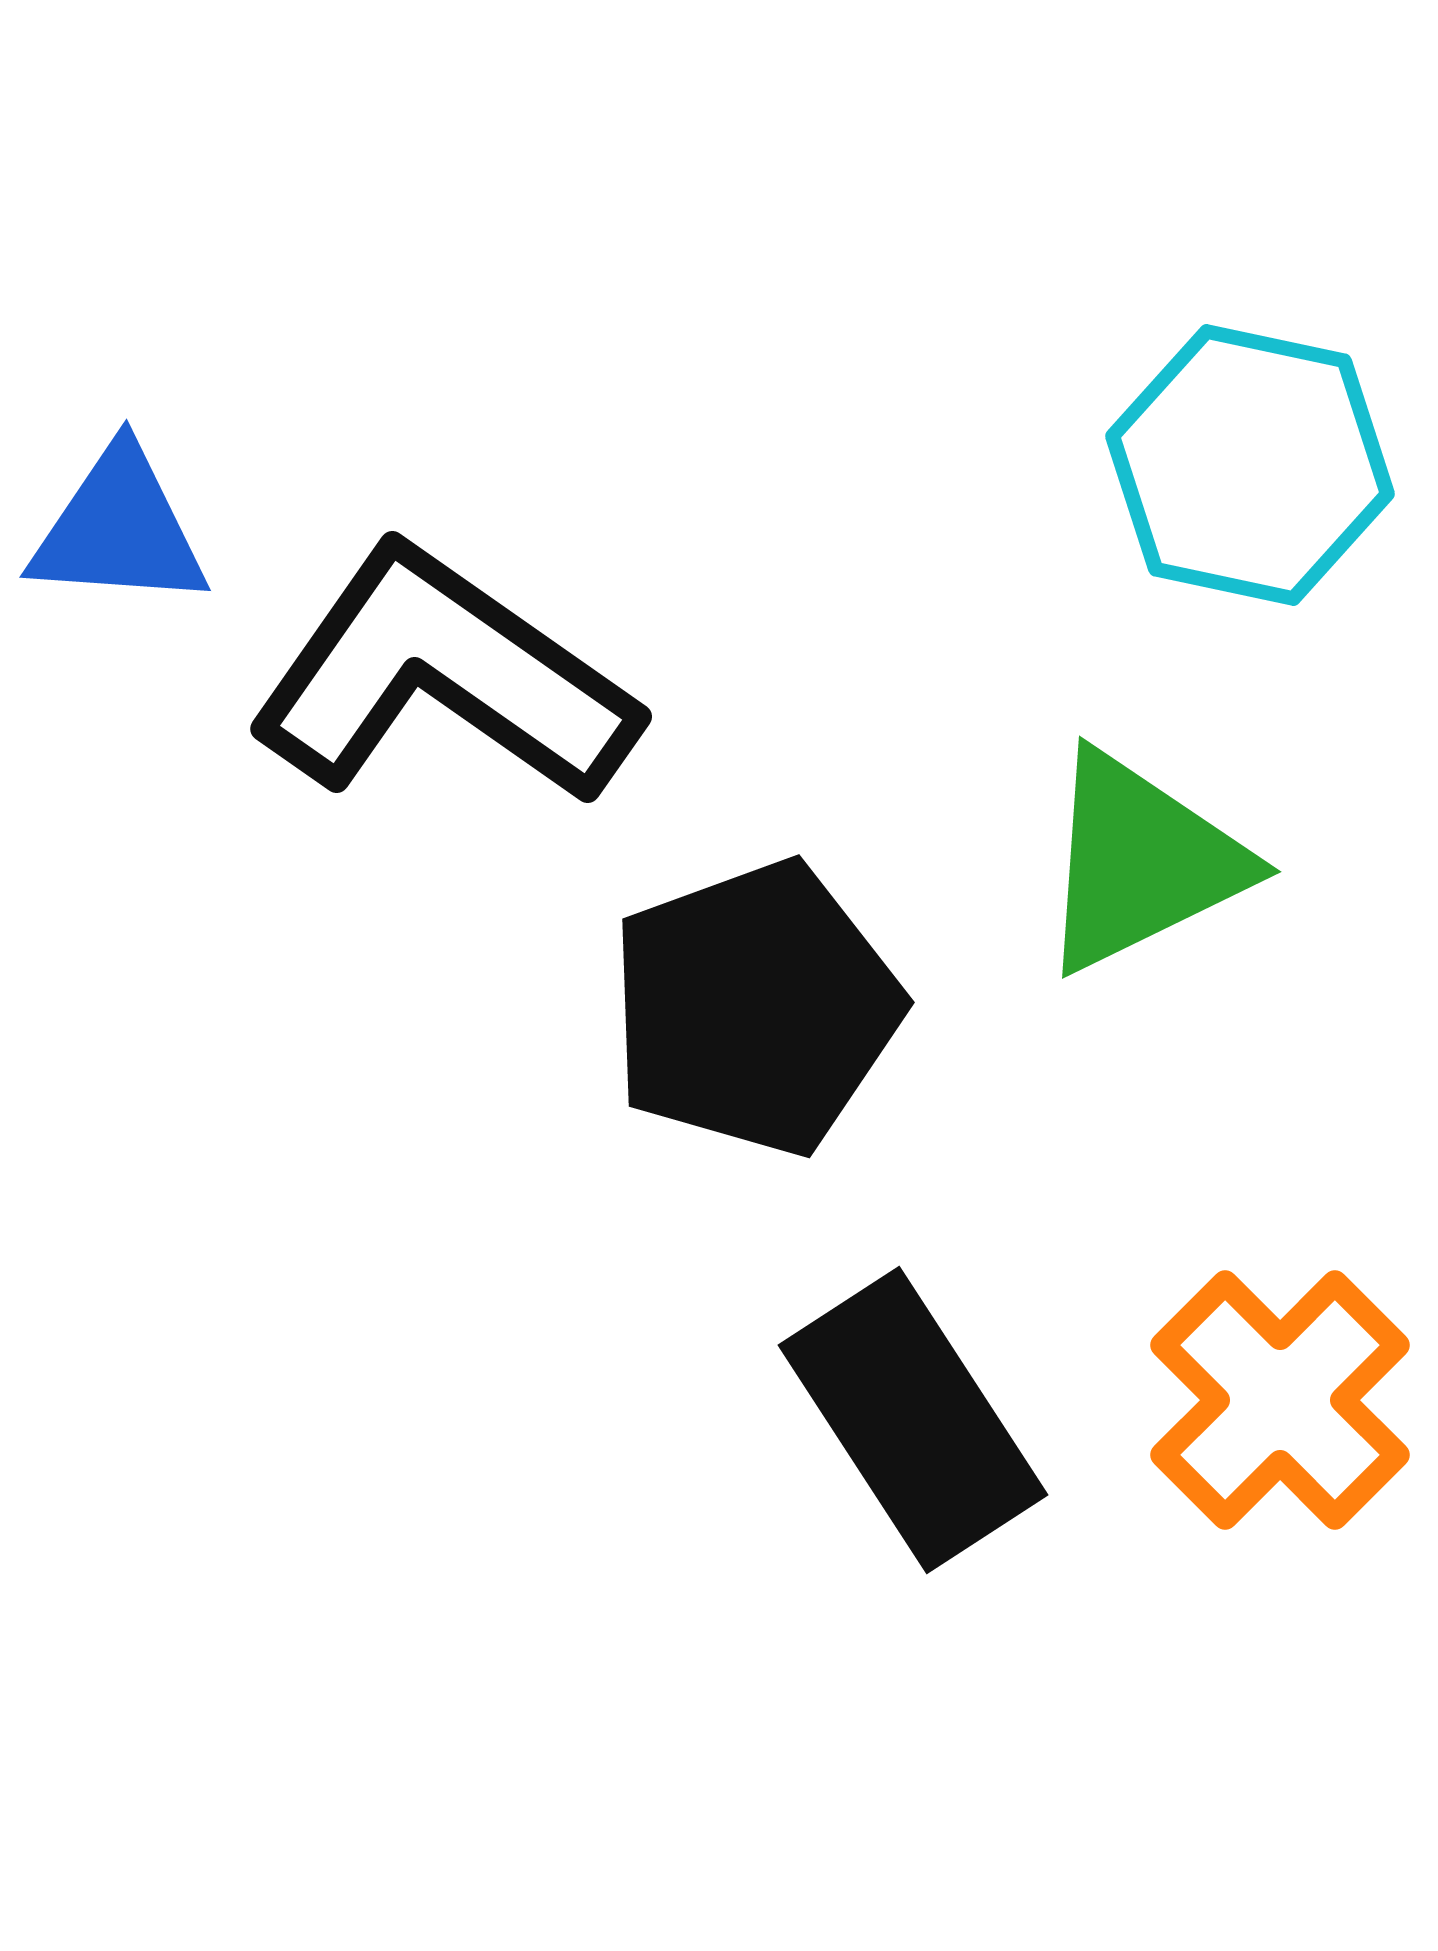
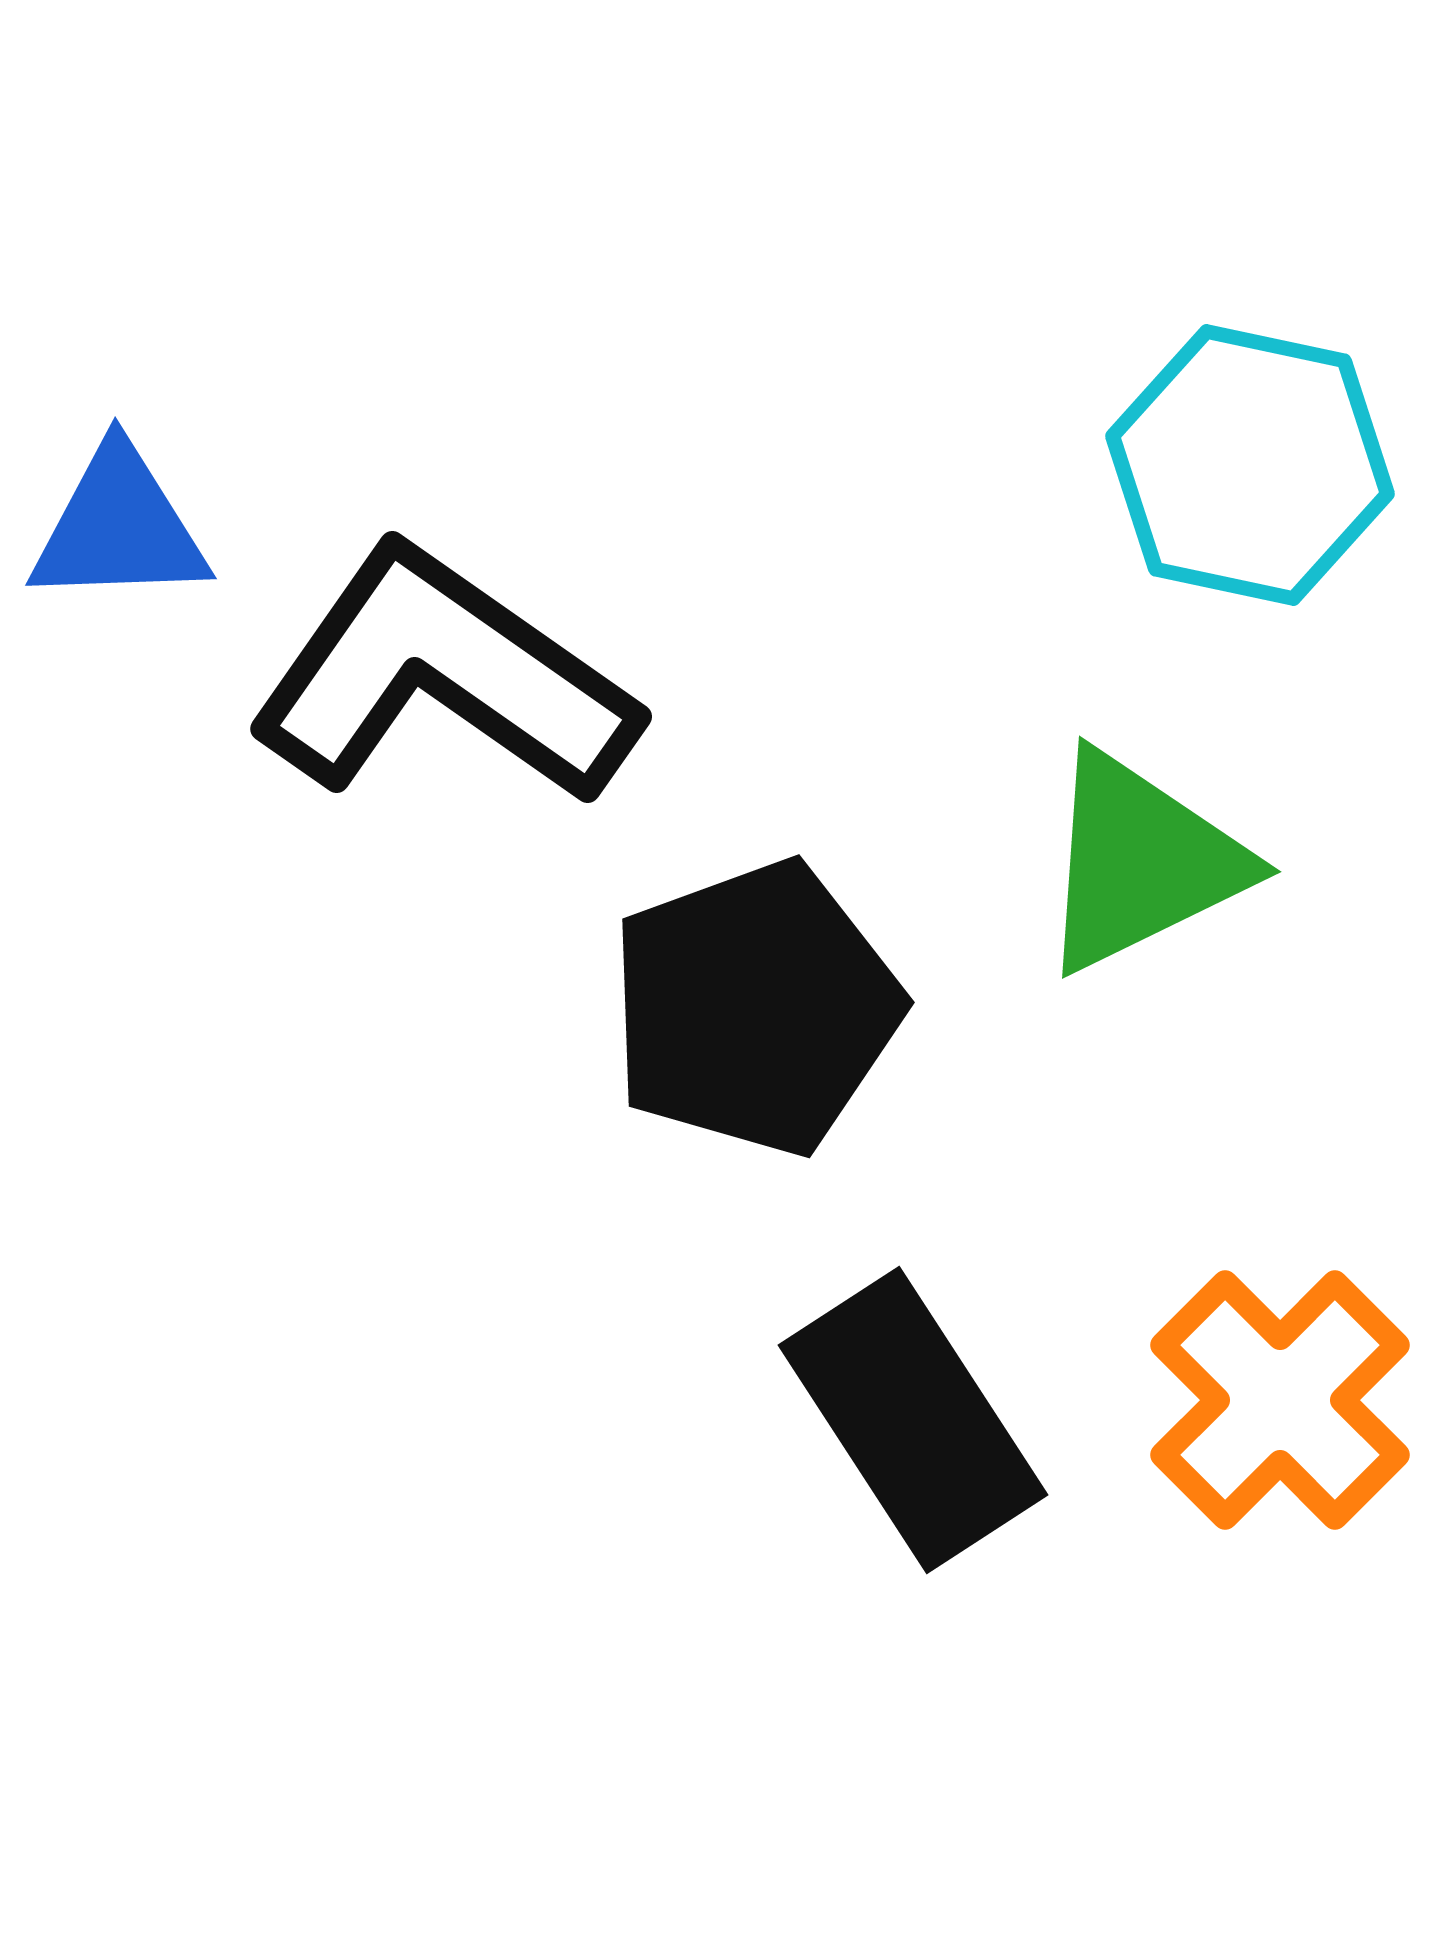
blue triangle: moved 2 px up; rotated 6 degrees counterclockwise
